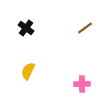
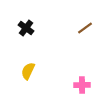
pink cross: moved 1 px down
